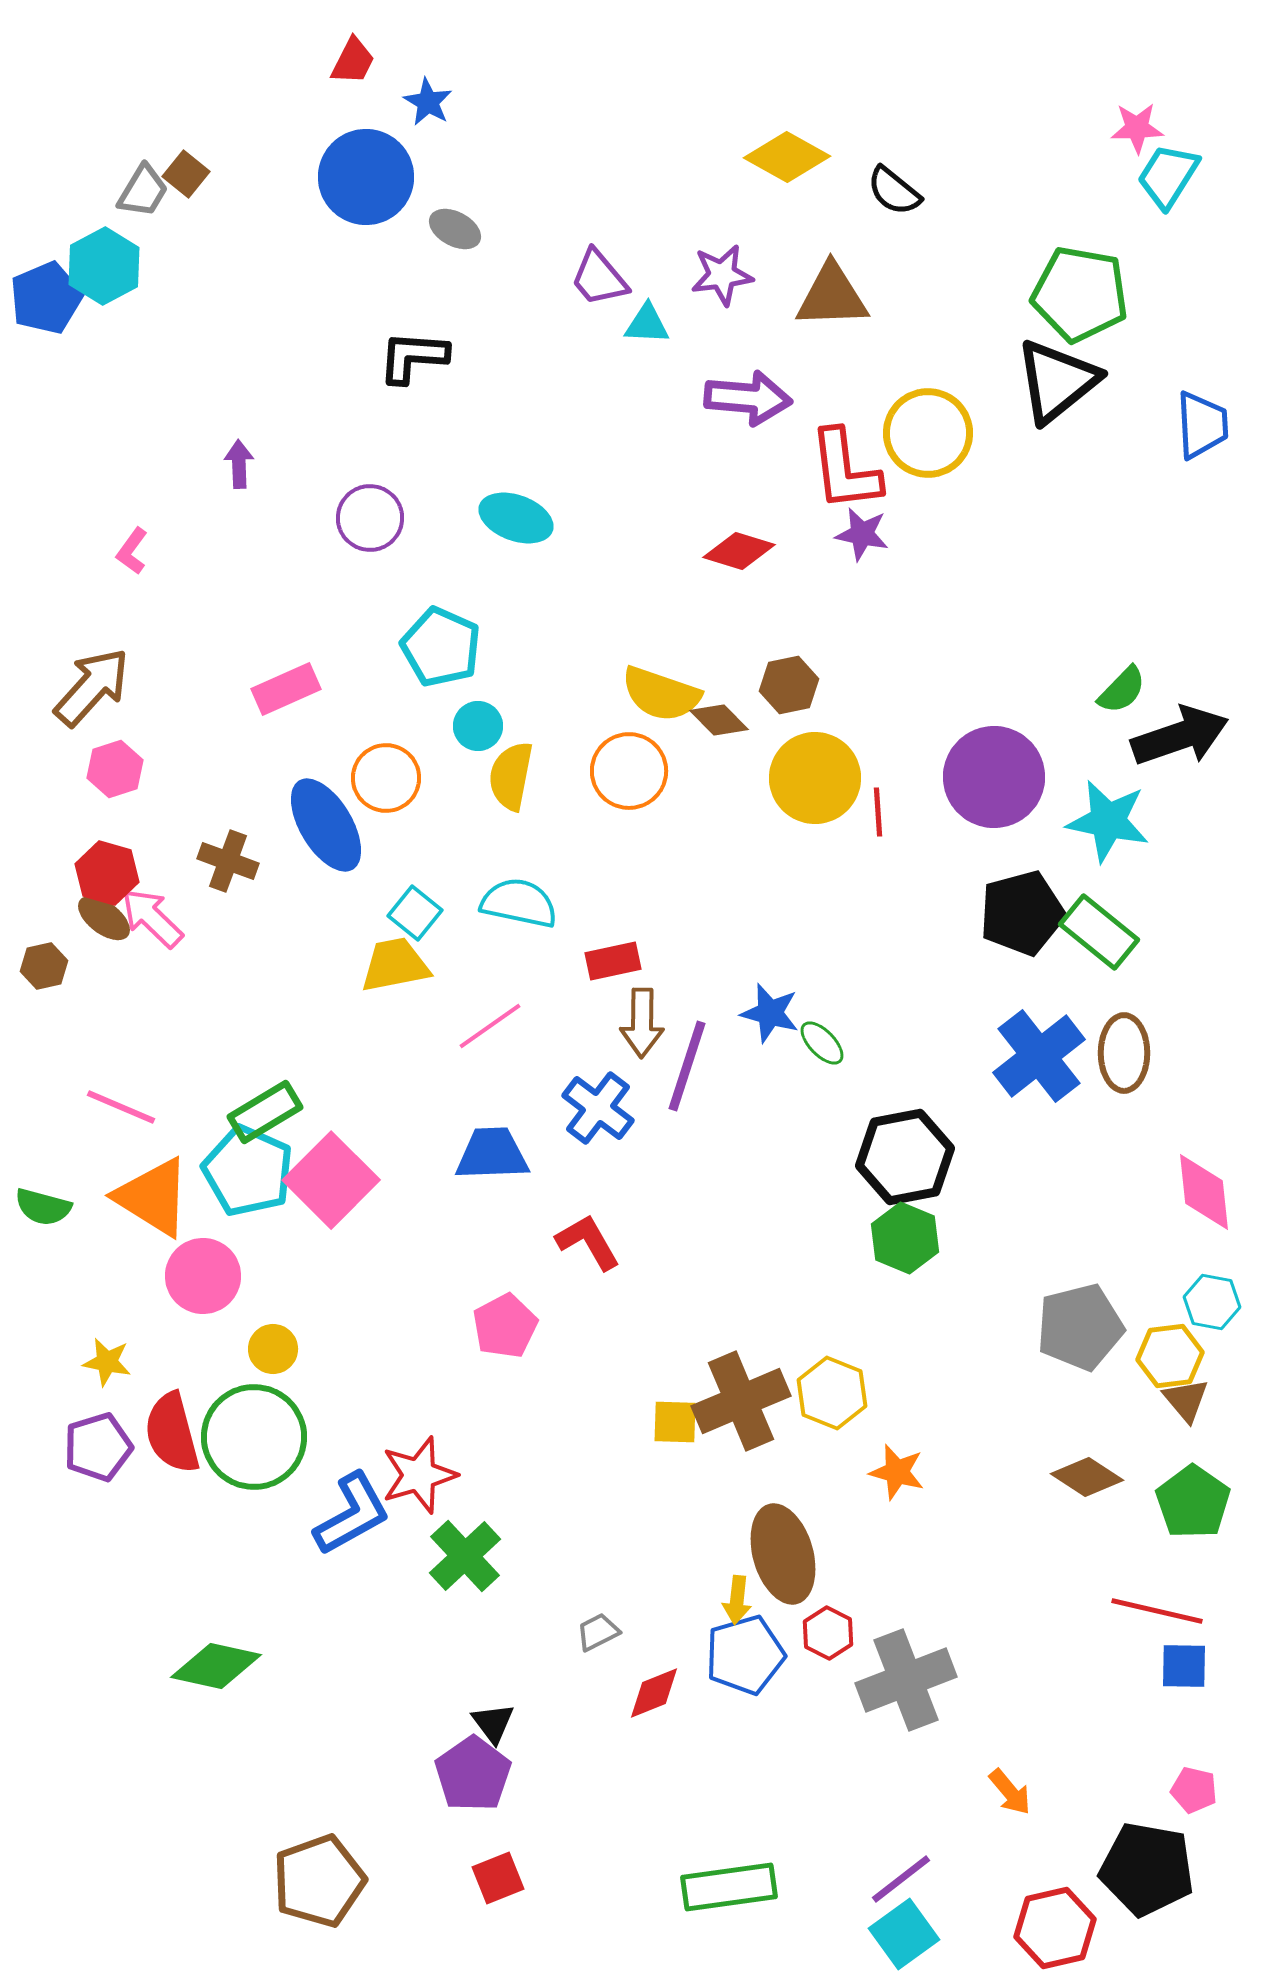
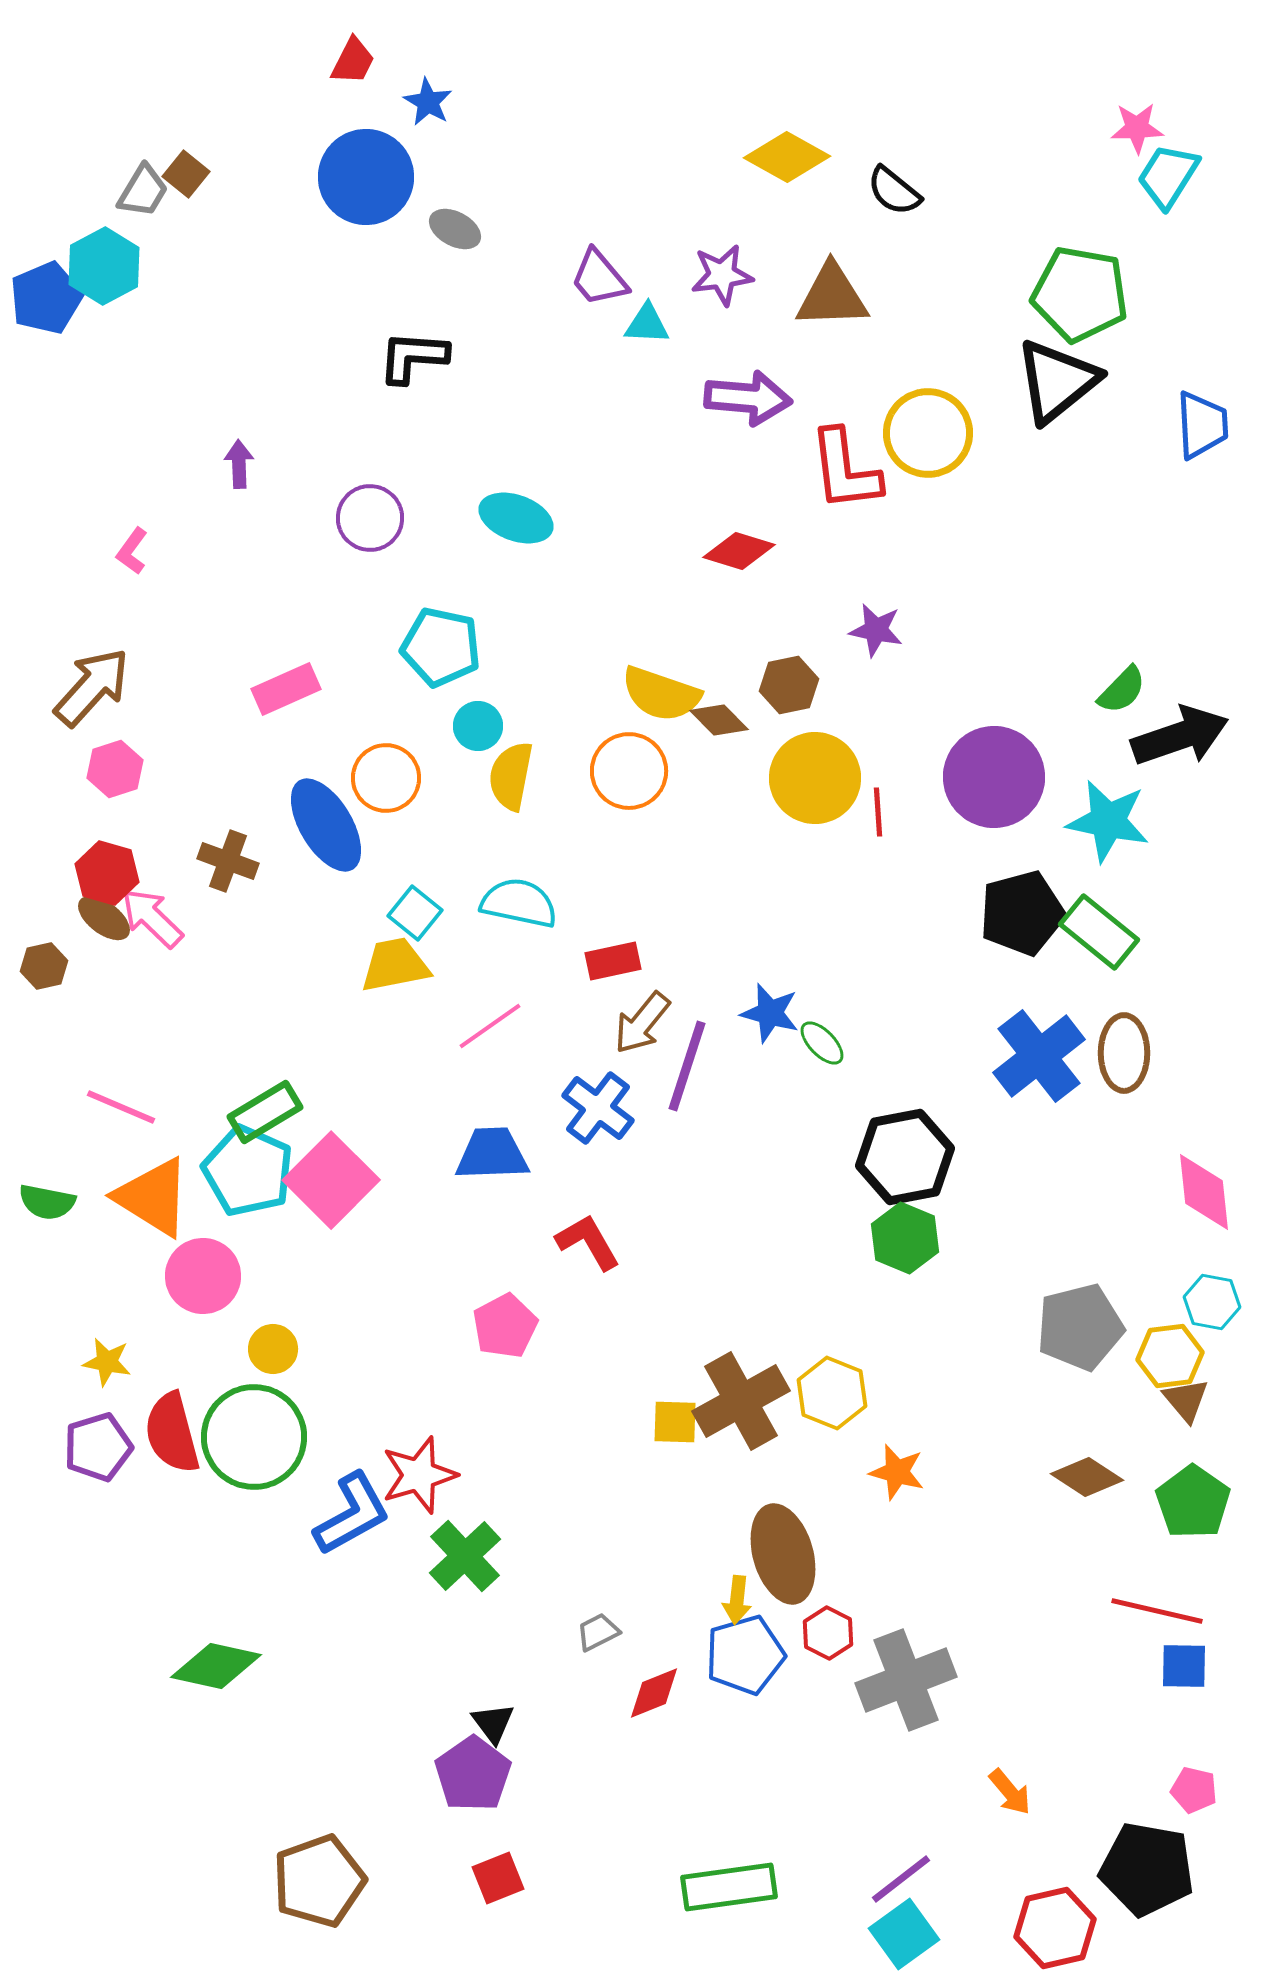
purple star at (862, 534): moved 14 px right, 96 px down
cyan pentagon at (441, 647): rotated 12 degrees counterclockwise
brown arrow at (642, 1023): rotated 38 degrees clockwise
green semicircle at (43, 1207): moved 4 px right, 5 px up; rotated 4 degrees counterclockwise
brown cross at (741, 1401): rotated 6 degrees counterclockwise
